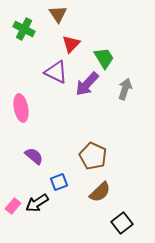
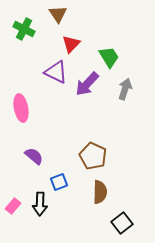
green trapezoid: moved 5 px right, 1 px up
brown semicircle: rotated 45 degrees counterclockwise
black arrow: moved 3 px right, 1 px down; rotated 55 degrees counterclockwise
